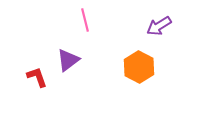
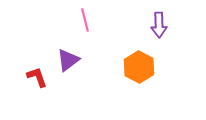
purple arrow: moved 1 px up; rotated 60 degrees counterclockwise
